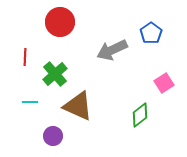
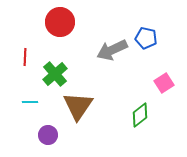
blue pentagon: moved 5 px left, 5 px down; rotated 25 degrees counterclockwise
brown triangle: rotated 40 degrees clockwise
purple circle: moved 5 px left, 1 px up
